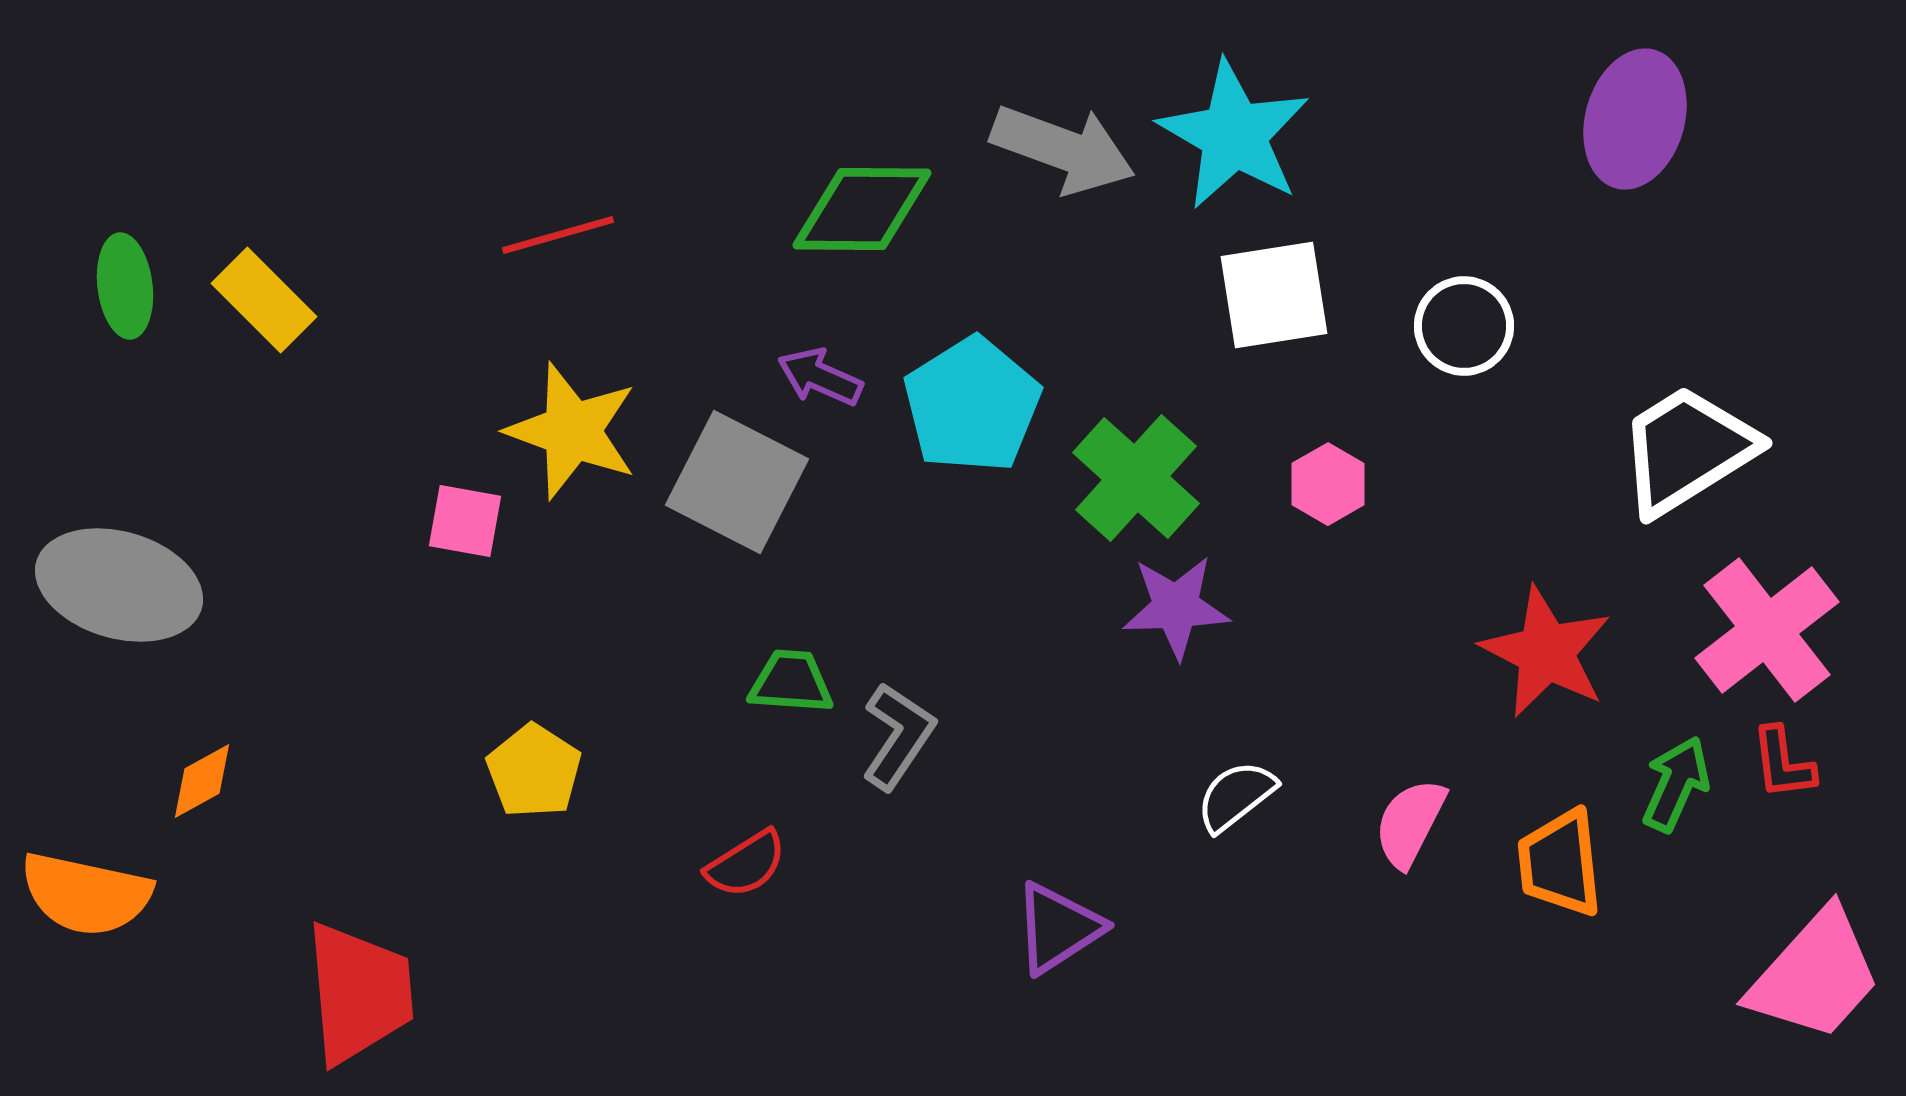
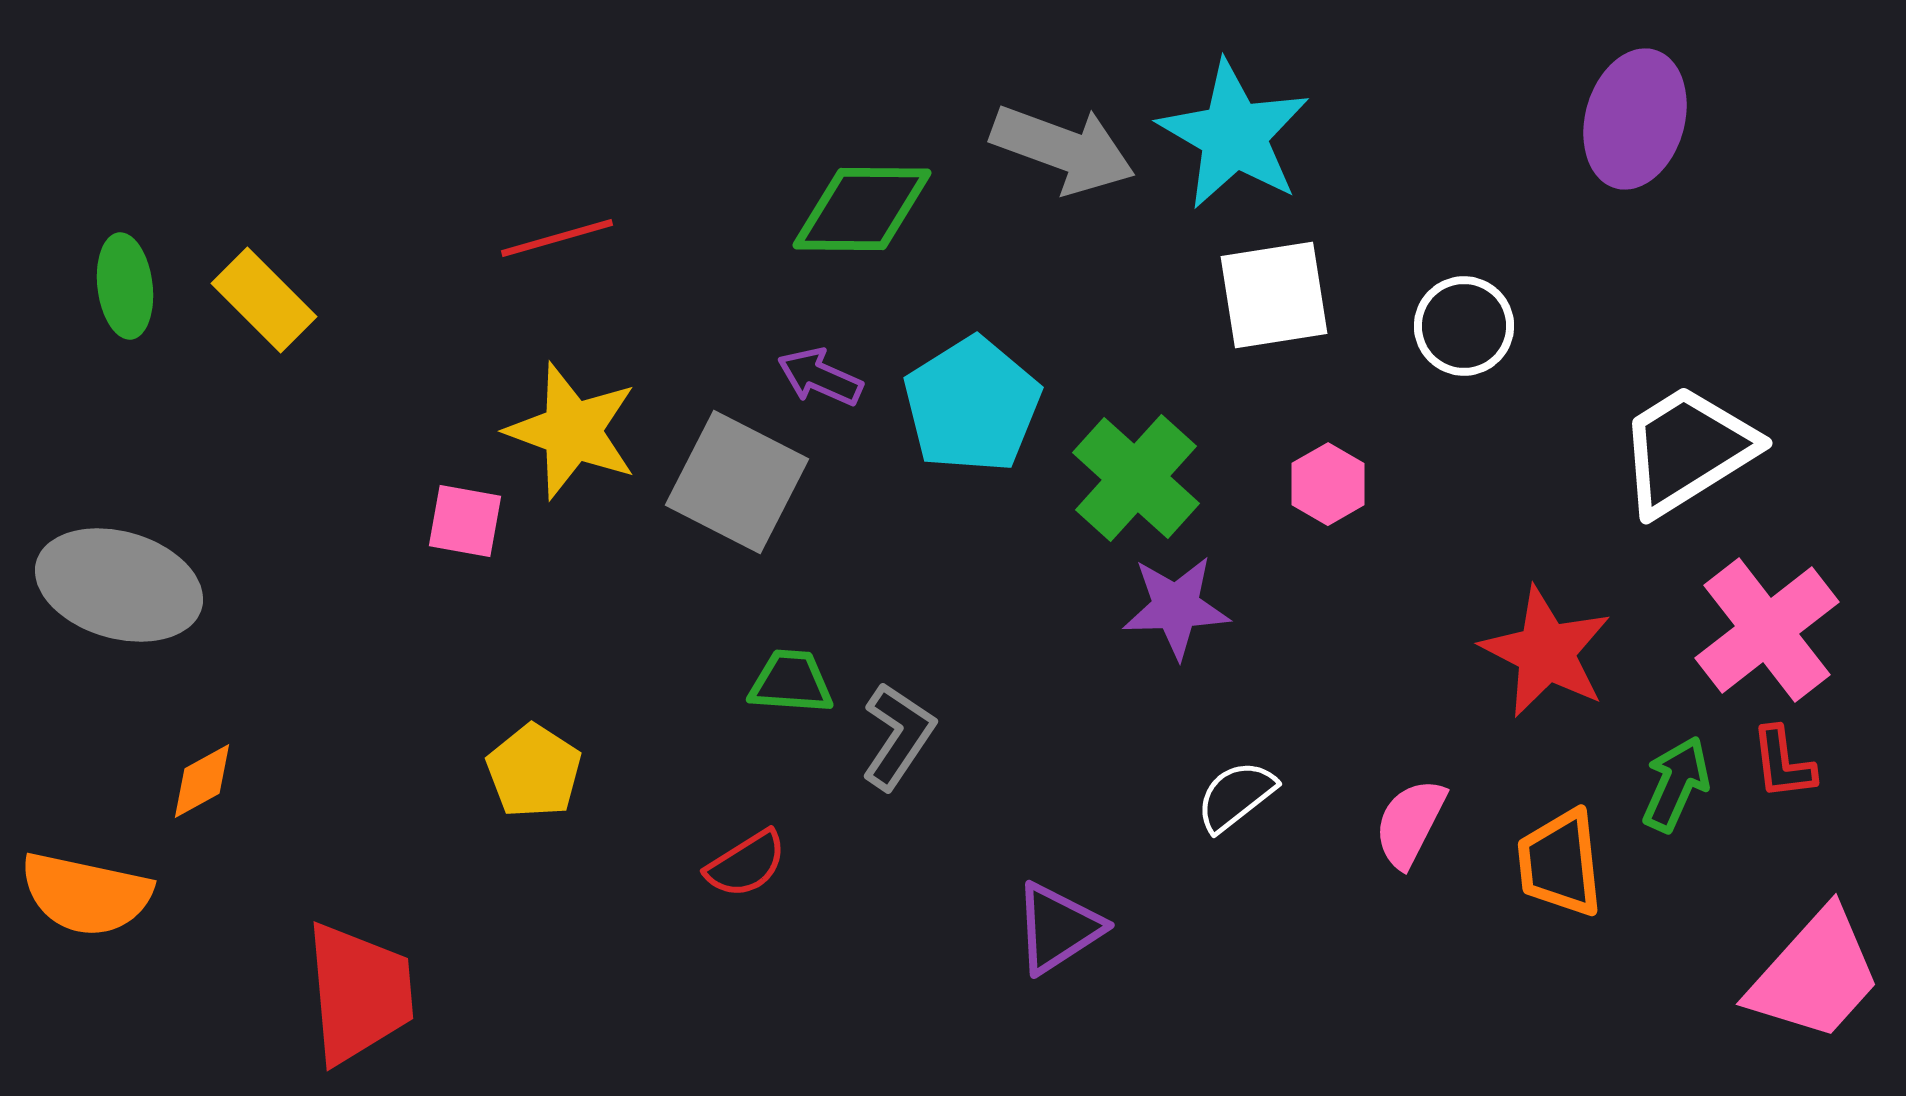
red line: moved 1 px left, 3 px down
